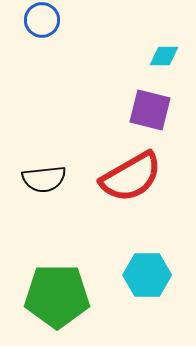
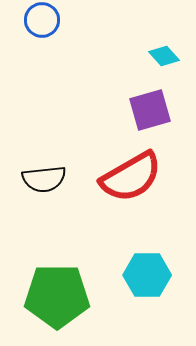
cyan diamond: rotated 48 degrees clockwise
purple square: rotated 30 degrees counterclockwise
